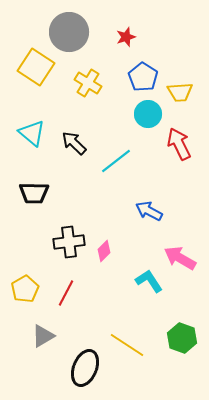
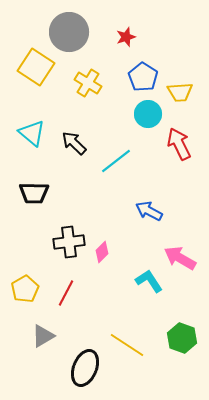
pink diamond: moved 2 px left, 1 px down
